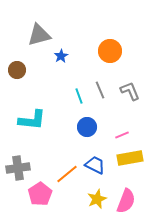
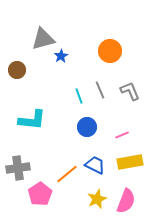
gray triangle: moved 4 px right, 4 px down
yellow rectangle: moved 4 px down
